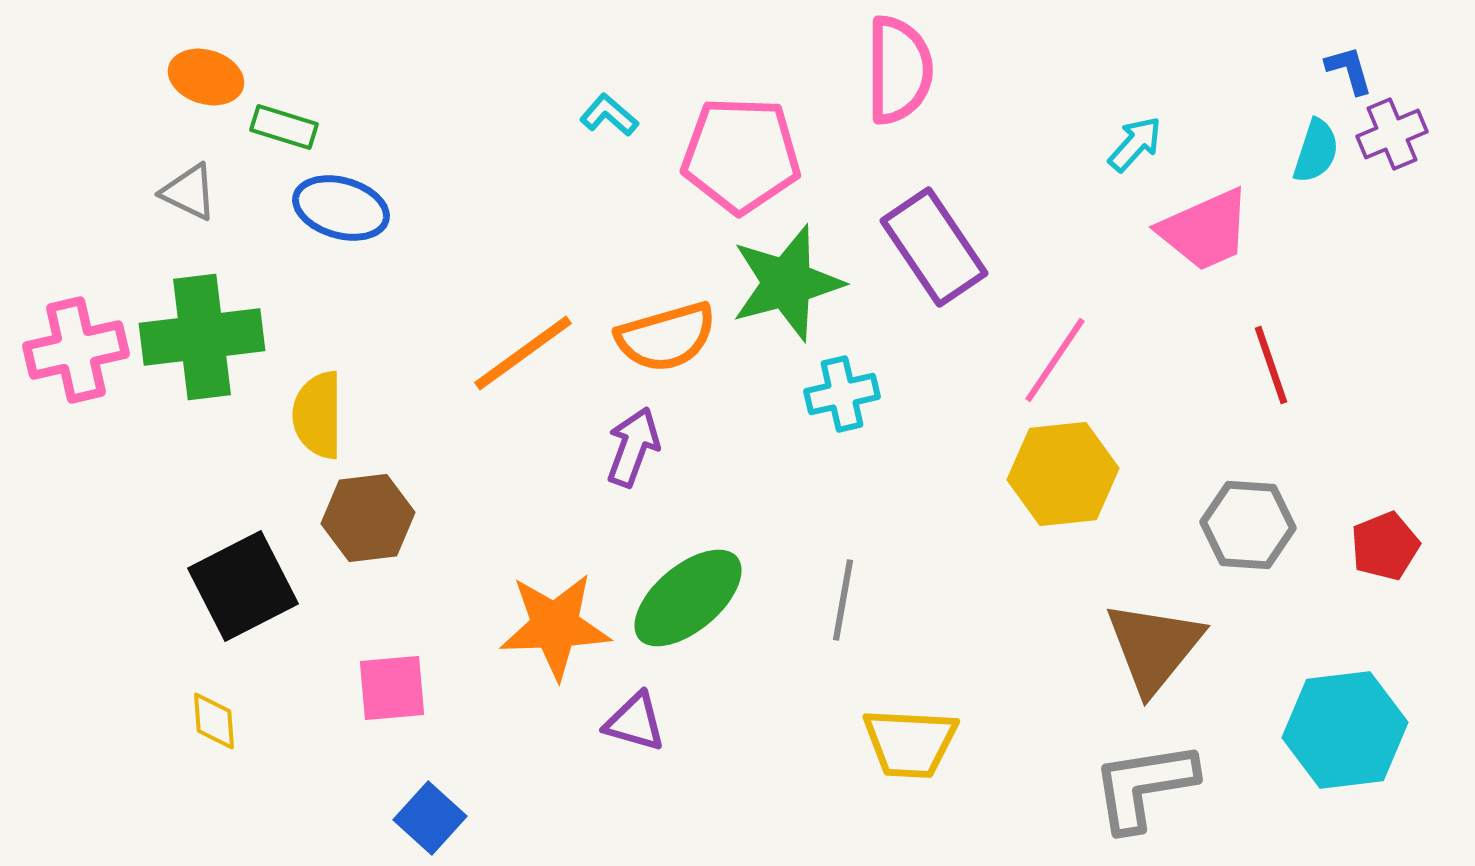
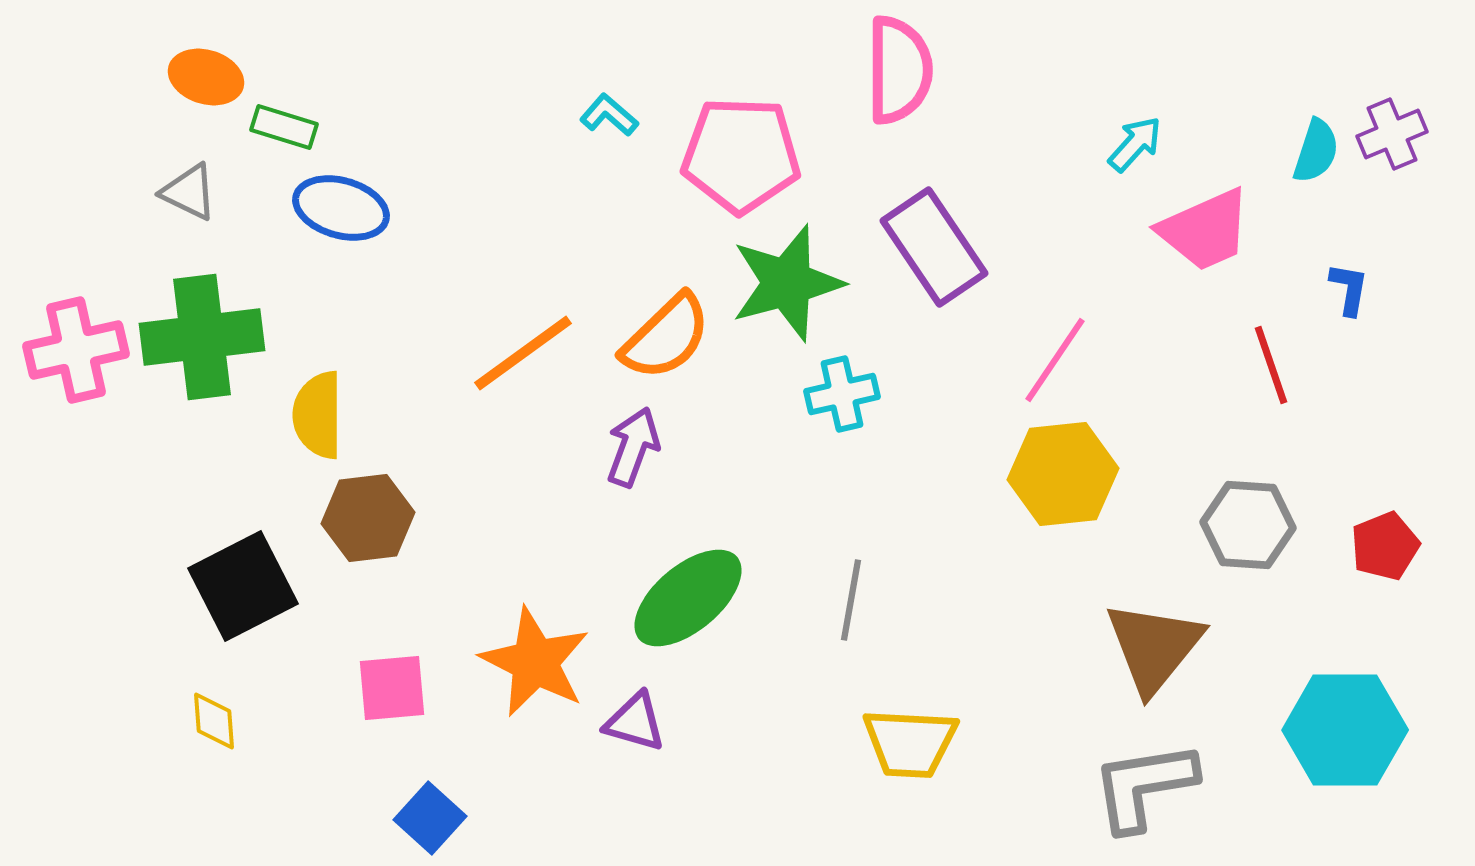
blue L-shape: moved 219 px down; rotated 26 degrees clockwise
orange semicircle: rotated 28 degrees counterclockwise
gray line: moved 8 px right
orange star: moved 20 px left, 36 px down; rotated 29 degrees clockwise
cyan hexagon: rotated 7 degrees clockwise
